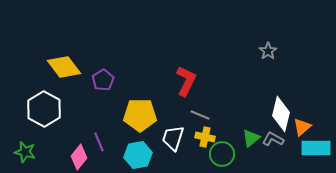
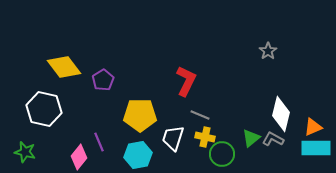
white hexagon: rotated 16 degrees counterclockwise
orange triangle: moved 11 px right; rotated 18 degrees clockwise
